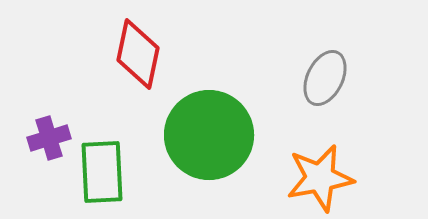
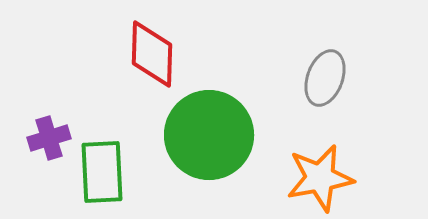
red diamond: moved 14 px right; rotated 10 degrees counterclockwise
gray ellipse: rotated 6 degrees counterclockwise
